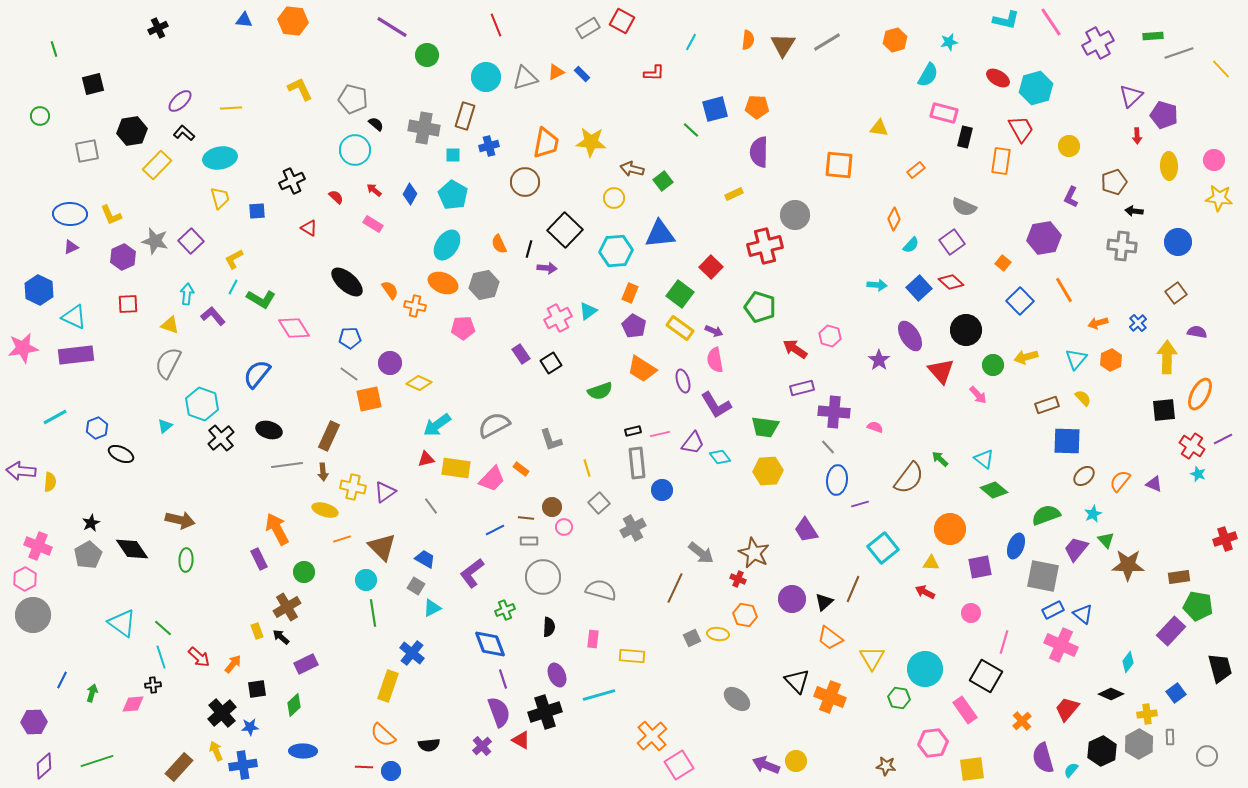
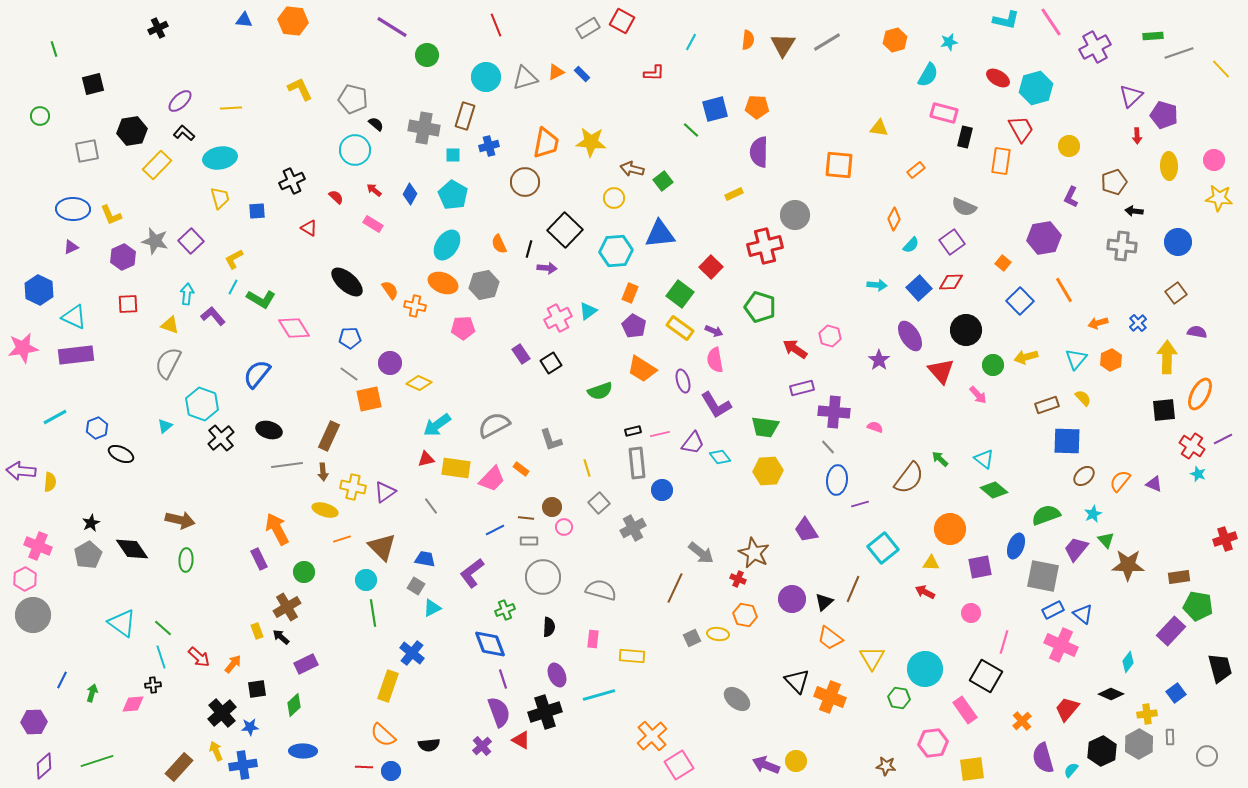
purple cross at (1098, 43): moved 3 px left, 4 px down
blue ellipse at (70, 214): moved 3 px right, 5 px up
red diamond at (951, 282): rotated 45 degrees counterclockwise
blue trapezoid at (425, 559): rotated 20 degrees counterclockwise
